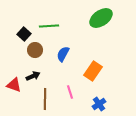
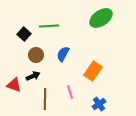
brown circle: moved 1 px right, 5 px down
